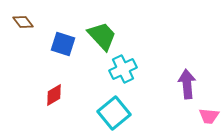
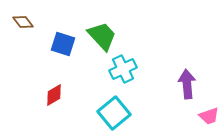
pink trapezoid: rotated 25 degrees counterclockwise
